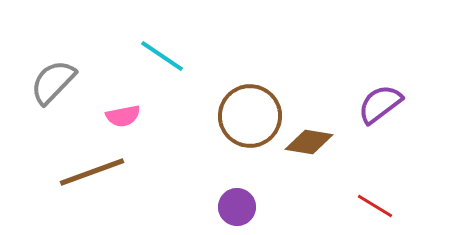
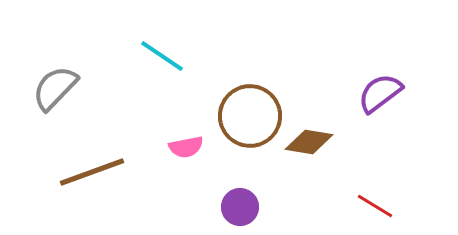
gray semicircle: moved 2 px right, 6 px down
purple semicircle: moved 11 px up
pink semicircle: moved 63 px right, 31 px down
purple circle: moved 3 px right
